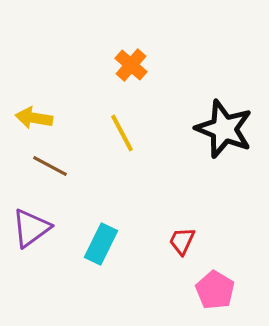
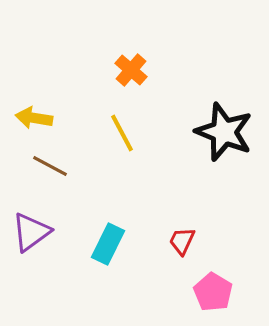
orange cross: moved 5 px down
black star: moved 3 px down
purple triangle: moved 4 px down
cyan rectangle: moved 7 px right
pink pentagon: moved 2 px left, 2 px down
